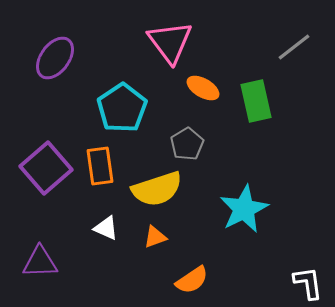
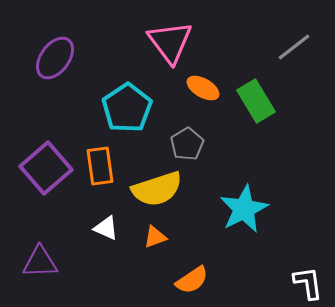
green rectangle: rotated 18 degrees counterclockwise
cyan pentagon: moved 5 px right
